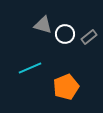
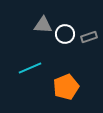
gray triangle: rotated 12 degrees counterclockwise
gray rectangle: rotated 21 degrees clockwise
